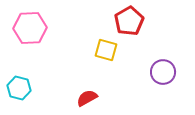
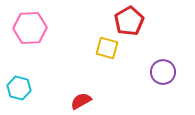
yellow square: moved 1 px right, 2 px up
red semicircle: moved 6 px left, 3 px down
